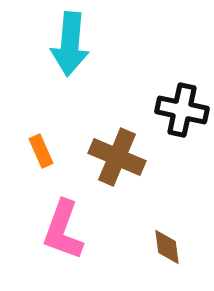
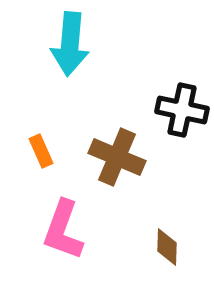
brown diamond: rotated 9 degrees clockwise
